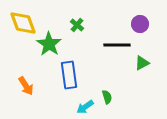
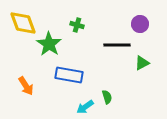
green cross: rotated 24 degrees counterclockwise
blue rectangle: rotated 72 degrees counterclockwise
